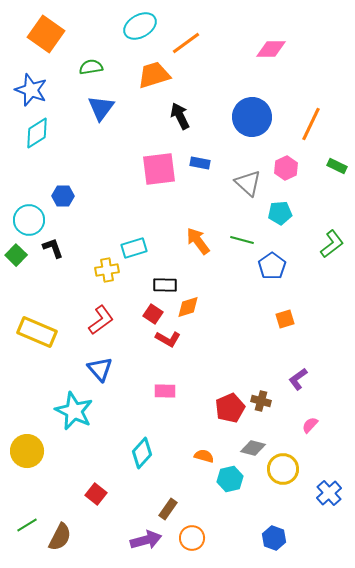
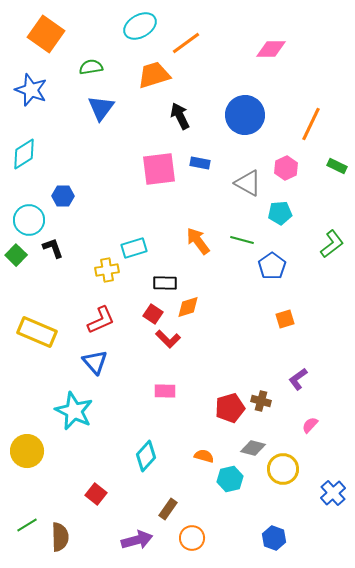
blue circle at (252, 117): moved 7 px left, 2 px up
cyan diamond at (37, 133): moved 13 px left, 21 px down
gray triangle at (248, 183): rotated 12 degrees counterclockwise
black rectangle at (165, 285): moved 2 px up
red L-shape at (101, 320): rotated 12 degrees clockwise
red L-shape at (168, 339): rotated 15 degrees clockwise
blue triangle at (100, 369): moved 5 px left, 7 px up
red pentagon at (230, 408): rotated 8 degrees clockwise
cyan diamond at (142, 453): moved 4 px right, 3 px down
blue cross at (329, 493): moved 4 px right
brown semicircle at (60, 537): rotated 28 degrees counterclockwise
purple arrow at (146, 540): moved 9 px left
